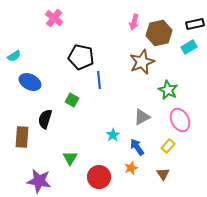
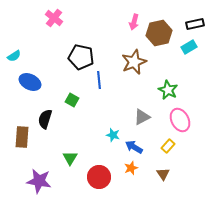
brown star: moved 8 px left
cyan star: rotated 24 degrees counterclockwise
blue arrow: moved 3 px left; rotated 24 degrees counterclockwise
